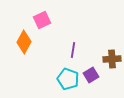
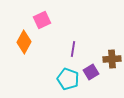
purple line: moved 1 px up
purple square: moved 3 px up
